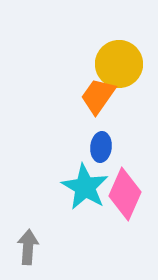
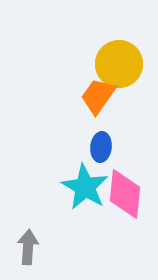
pink diamond: rotated 18 degrees counterclockwise
